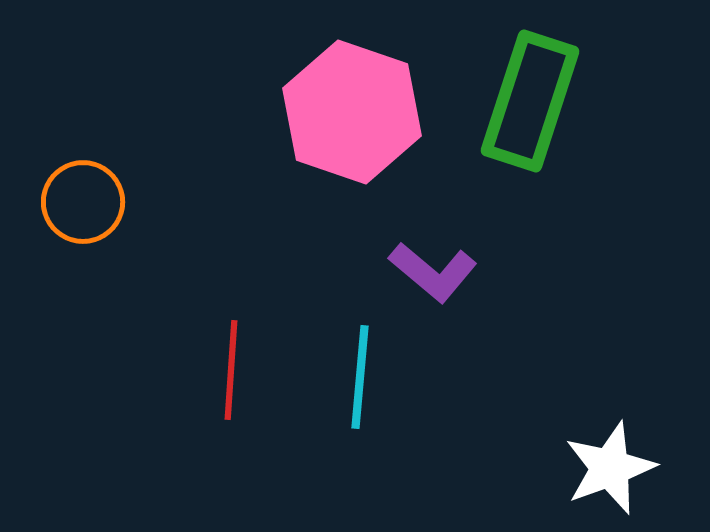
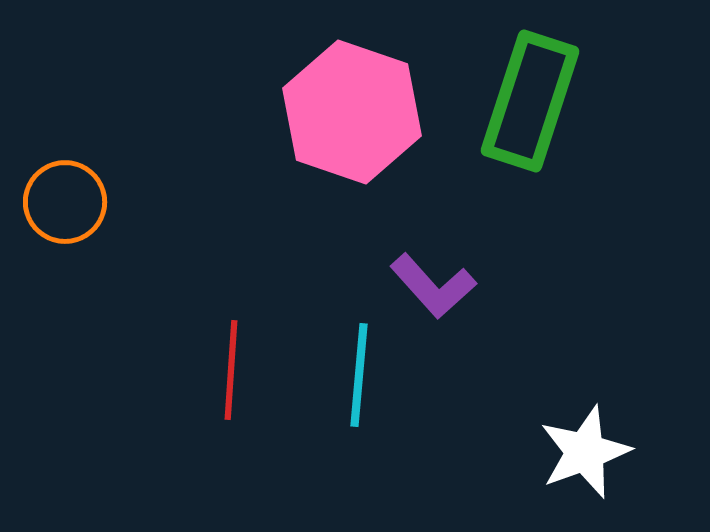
orange circle: moved 18 px left
purple L-shape: moved 14 px down; rotated 8 degrees clockwise
cyan line: moved 1 px left, 2 px up
white star: moved 25 px left, 16 px up
